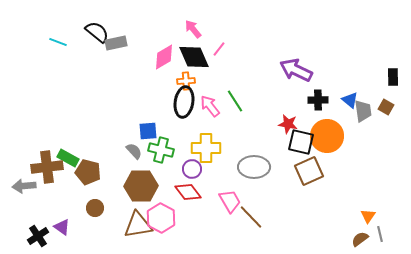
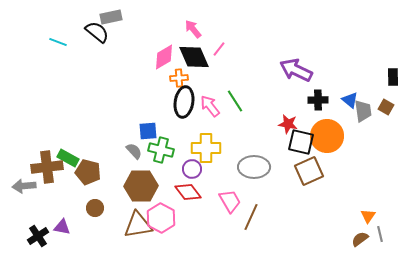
gray rectangle at (116, 43): moved 5 px left, 26 px up
orange cross at (186, 81): moved 7 px left, 3 px up
brown line at (251, 217): rotated 68 degrees clockwise
purple triangle at (62, 227): rotated 24 degrees counterclockwise
